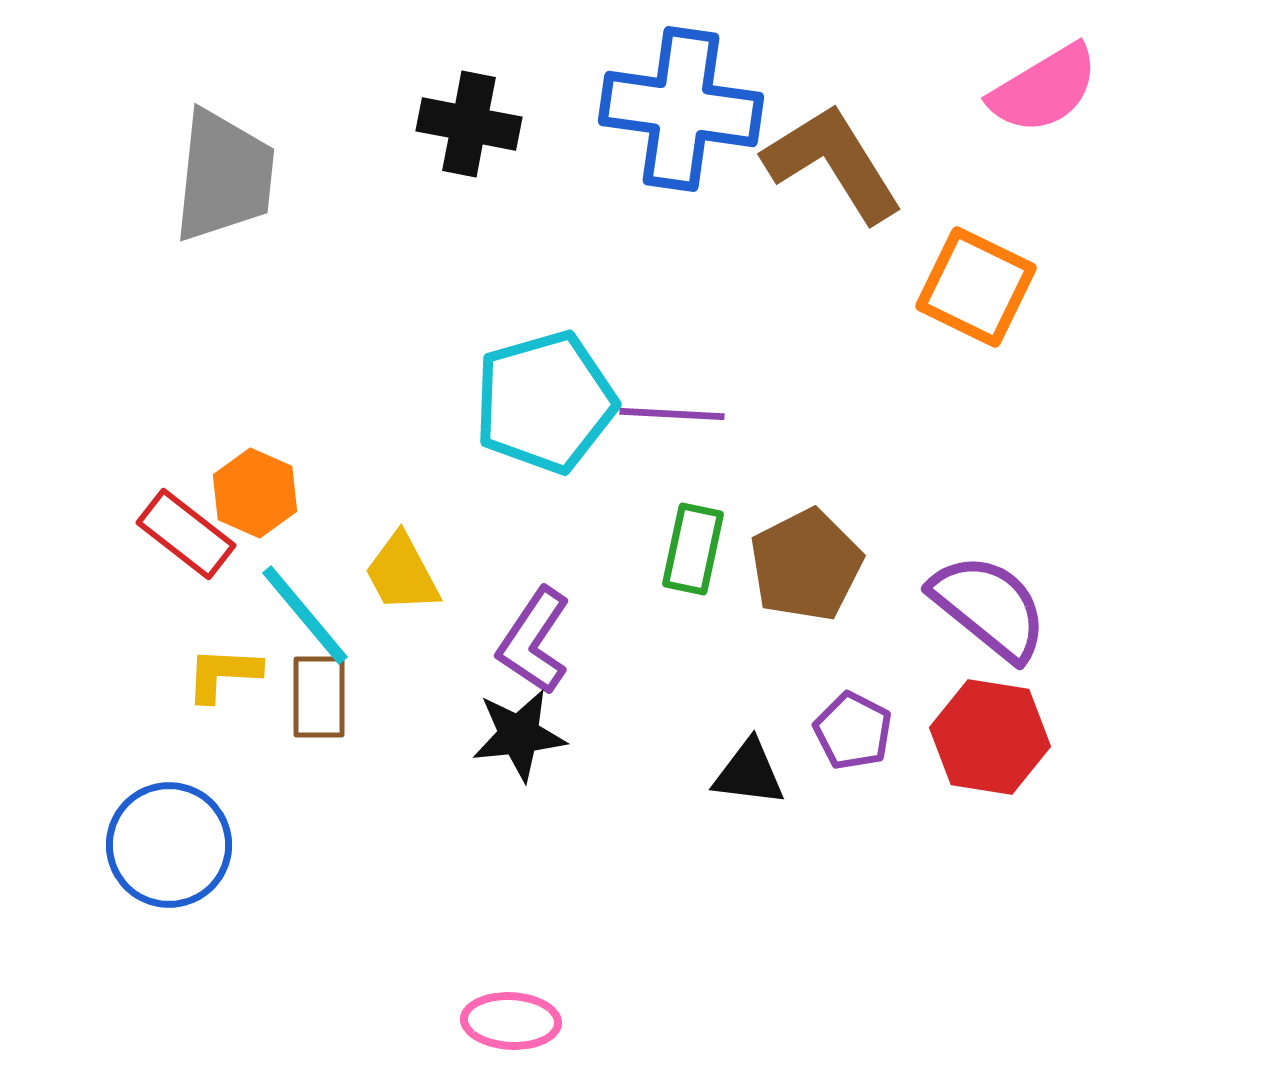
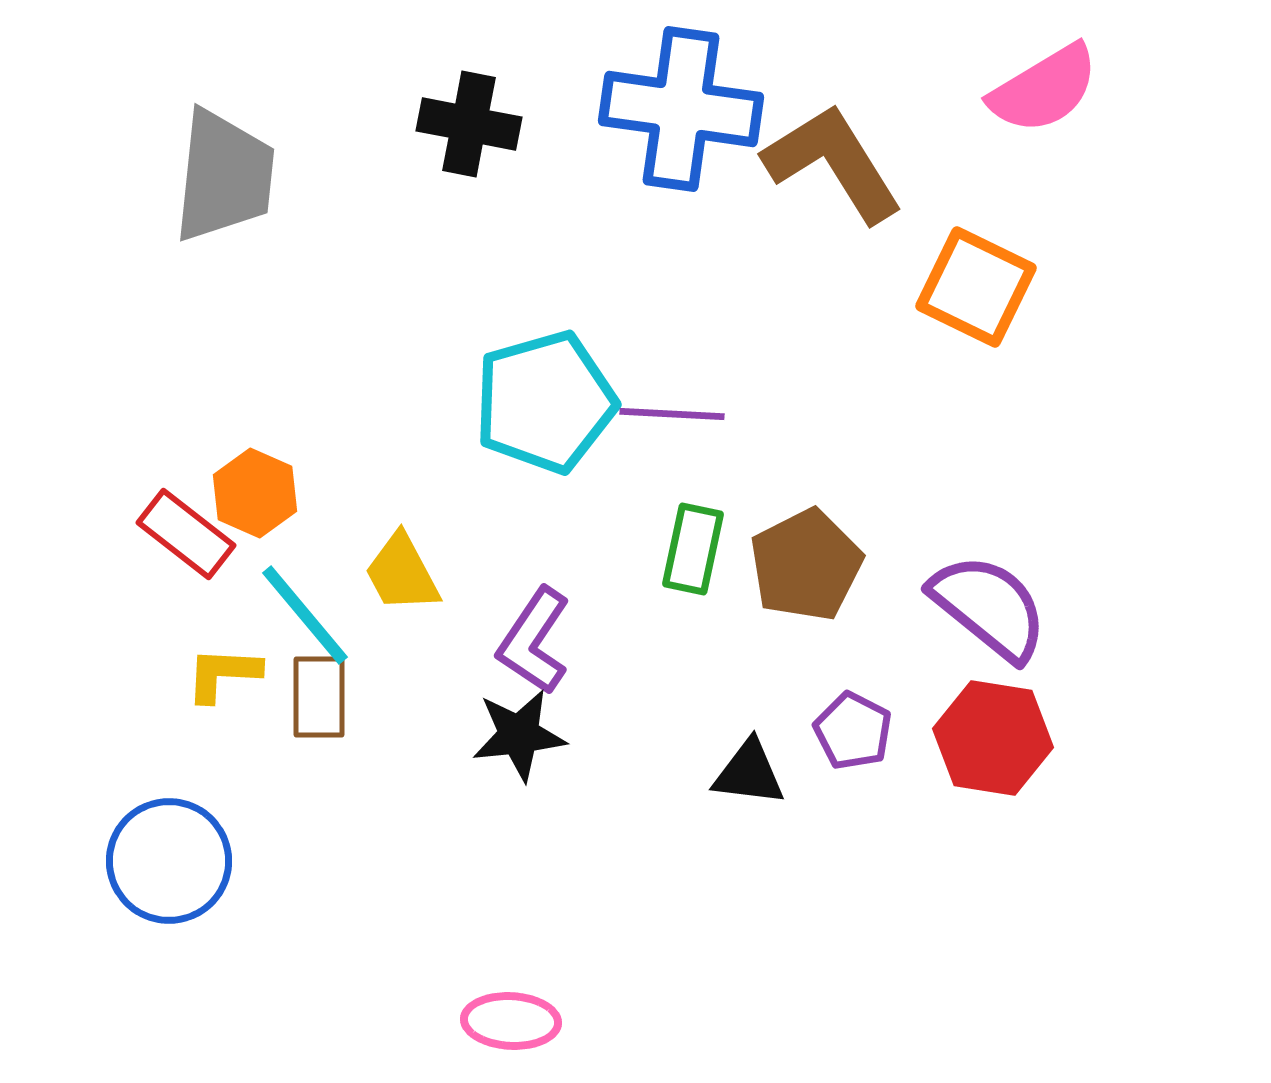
red hexagon: moved 3 px right, 1 px down
blue circle: moved 16 px down
